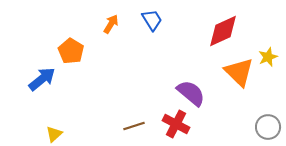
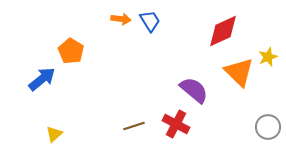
blue trapezoid: moved 2 px left, 1 px down
orange arrow: moved 10 px right, 5 px up; rotated 66 degrees clockwise
purple semicircle: moved 3 px right, 3 px up
